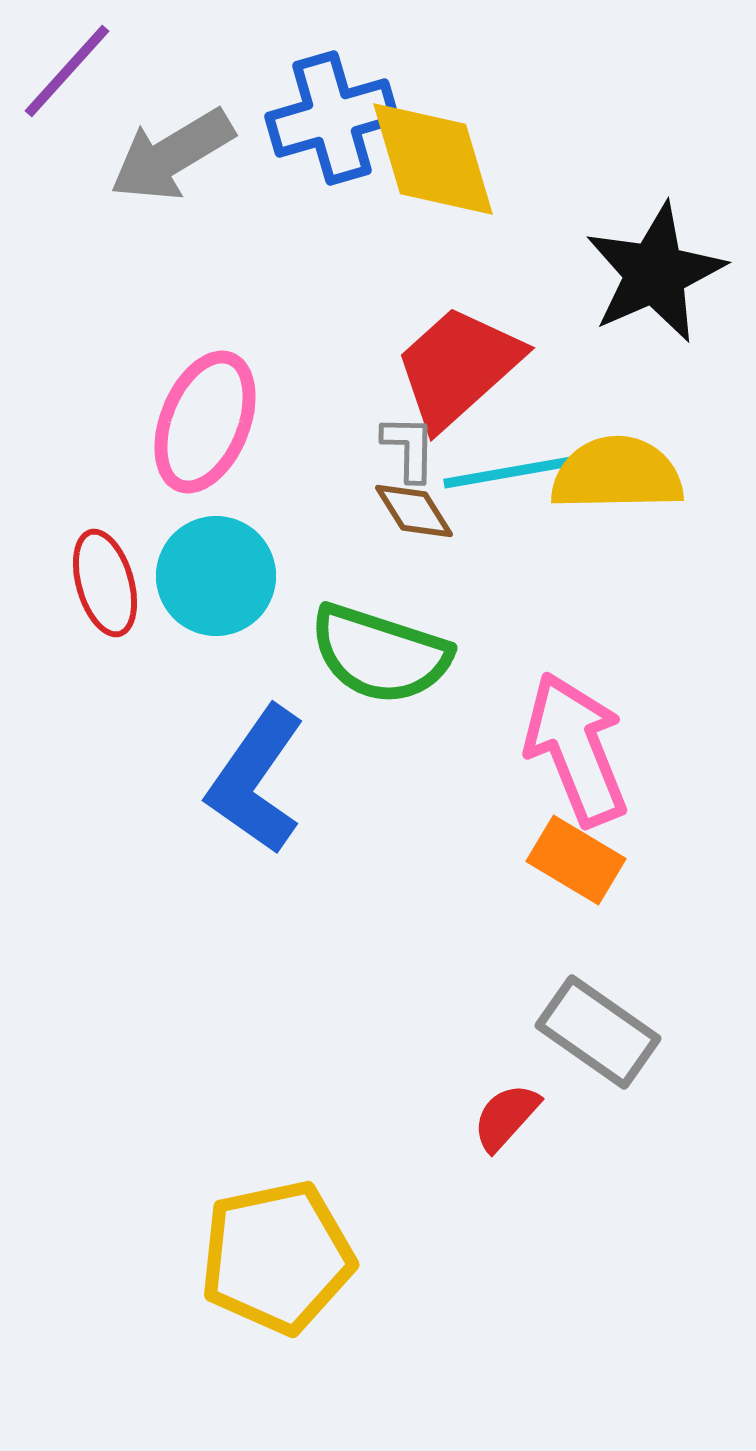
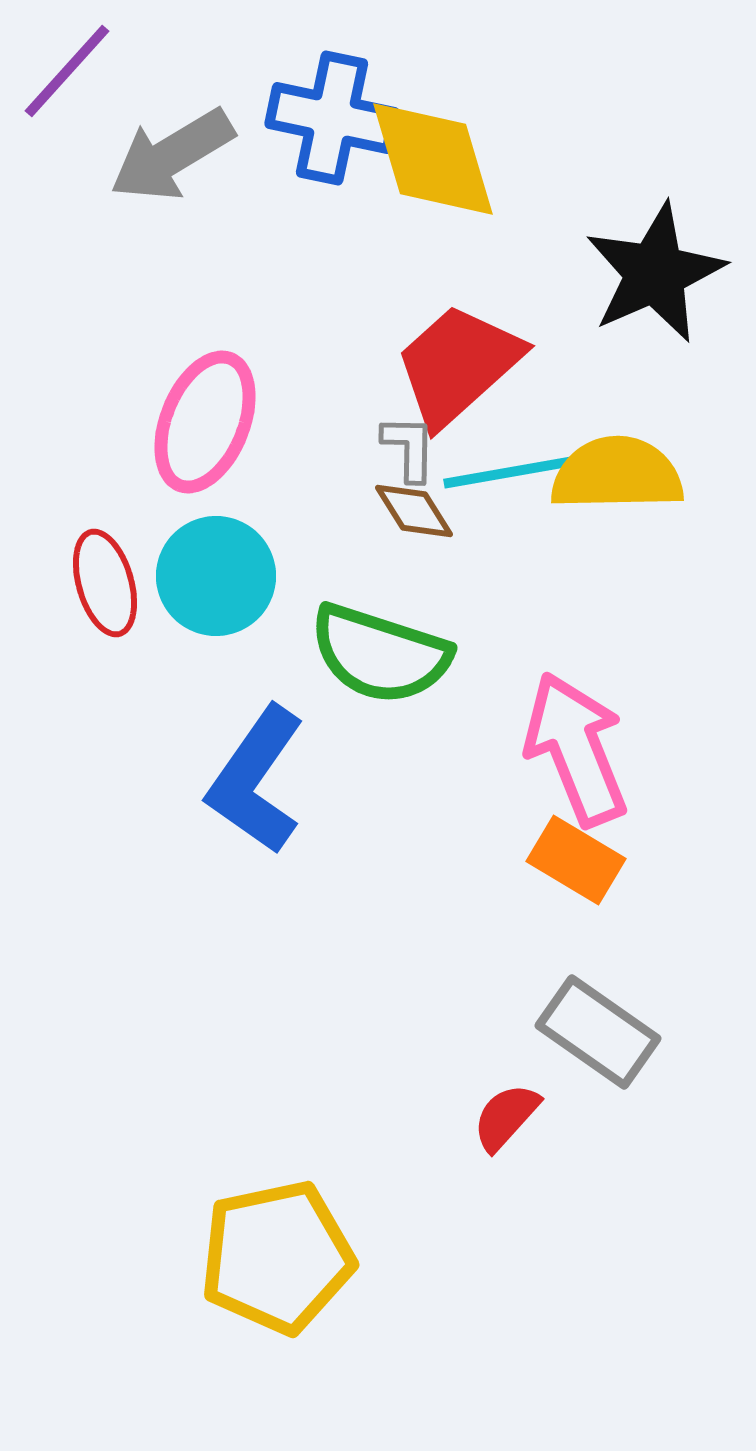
blue cross: rotated 28 degrees clockwise
red trapezoid: moved 2 px up
